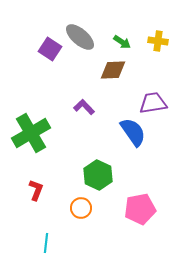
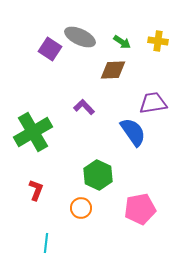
gray ellipse: rotated 16 degrees counterclockwise
green cross: moved 2 px right, 1 px up
